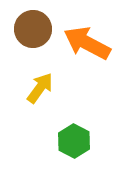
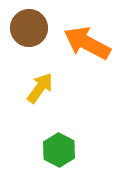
brown circle: moved 4 px left, 1 px up
green hexagon: moved 15 px left, 9 px down
